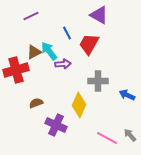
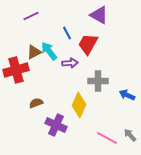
red trapezoid: moved 1 px left
purple arrow: moved 7 px right, 1 px up
